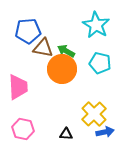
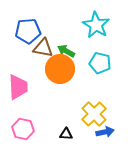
orange circle: moved 2 px left
